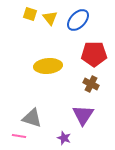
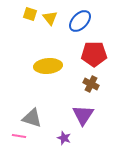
blue ellipse: moved 2 px right, 1 px down
